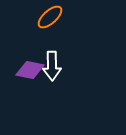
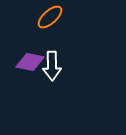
purple diamond: moved 8 px up
